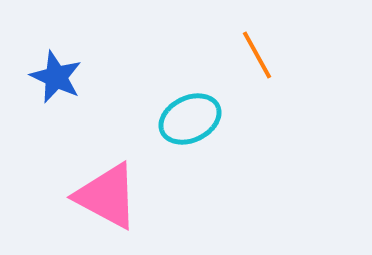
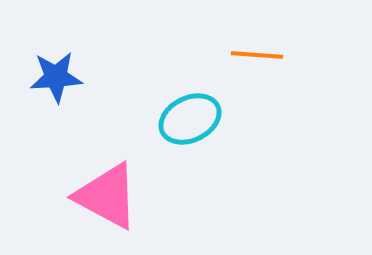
orange line: rotated 57 degrees counterclockwise
blue star: rotated 28 degrees counterclockwise
